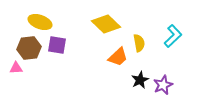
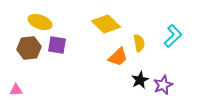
pink triangle: moved 22 px down
